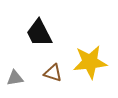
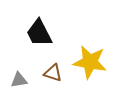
yellow star: rotated 16 degrees clockwise
gray triangle: moved 4 px right, 2 px down
